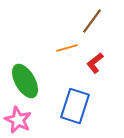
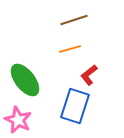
brown line: moved 18 px left, 1 px up; rotated 36 degrees clockwise
orange line: moved 3 px right, 1 px down
red L-shape: moved 6 px left, 12 px down
green ellipse: moved 1 px up; rotated 8 degrees counterclockwise
